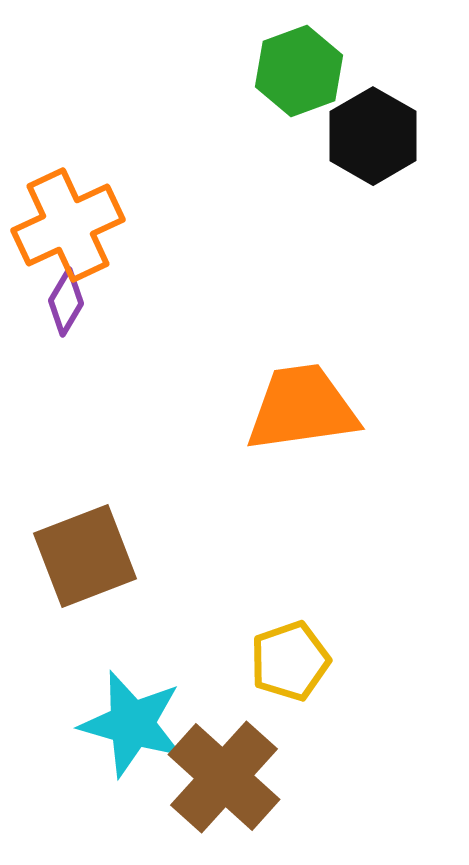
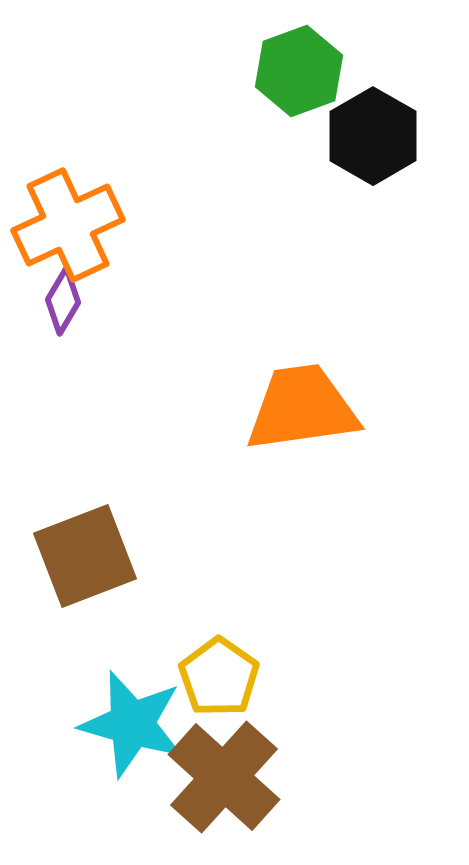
purple diamond: moved 3 px left, 1 px up
yellow pentagon: moved 71 px left, 16 px down; rotated 18 degrees counterclockwise
